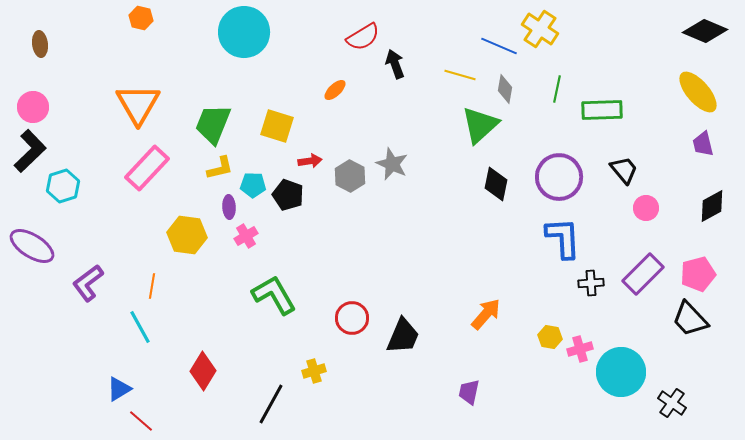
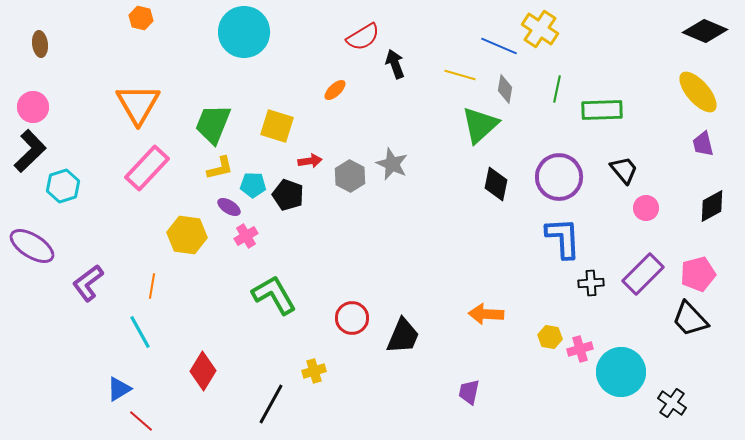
purple ellipse at (229, 207): rotated 55 degrees counterclockwise
orange arrow at (486, 314): rotated 128 degrees counterclockwise
cyan line at (140, 327): moved 5 px down
